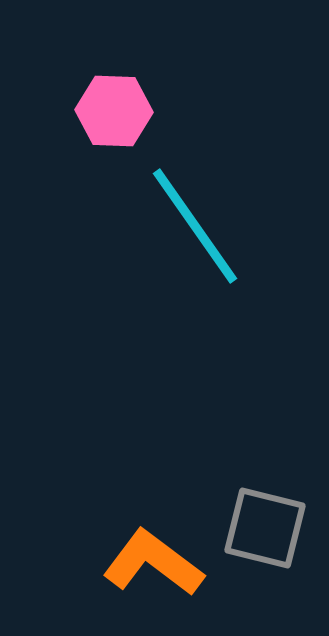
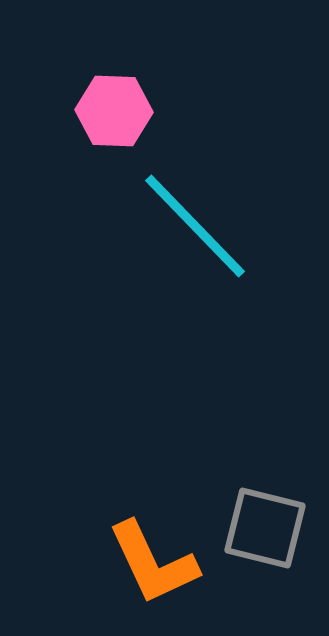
cyan line: rotated 9 degrees counterclockwise
orange L-shape: rotated 152 degrees counterclockwise
